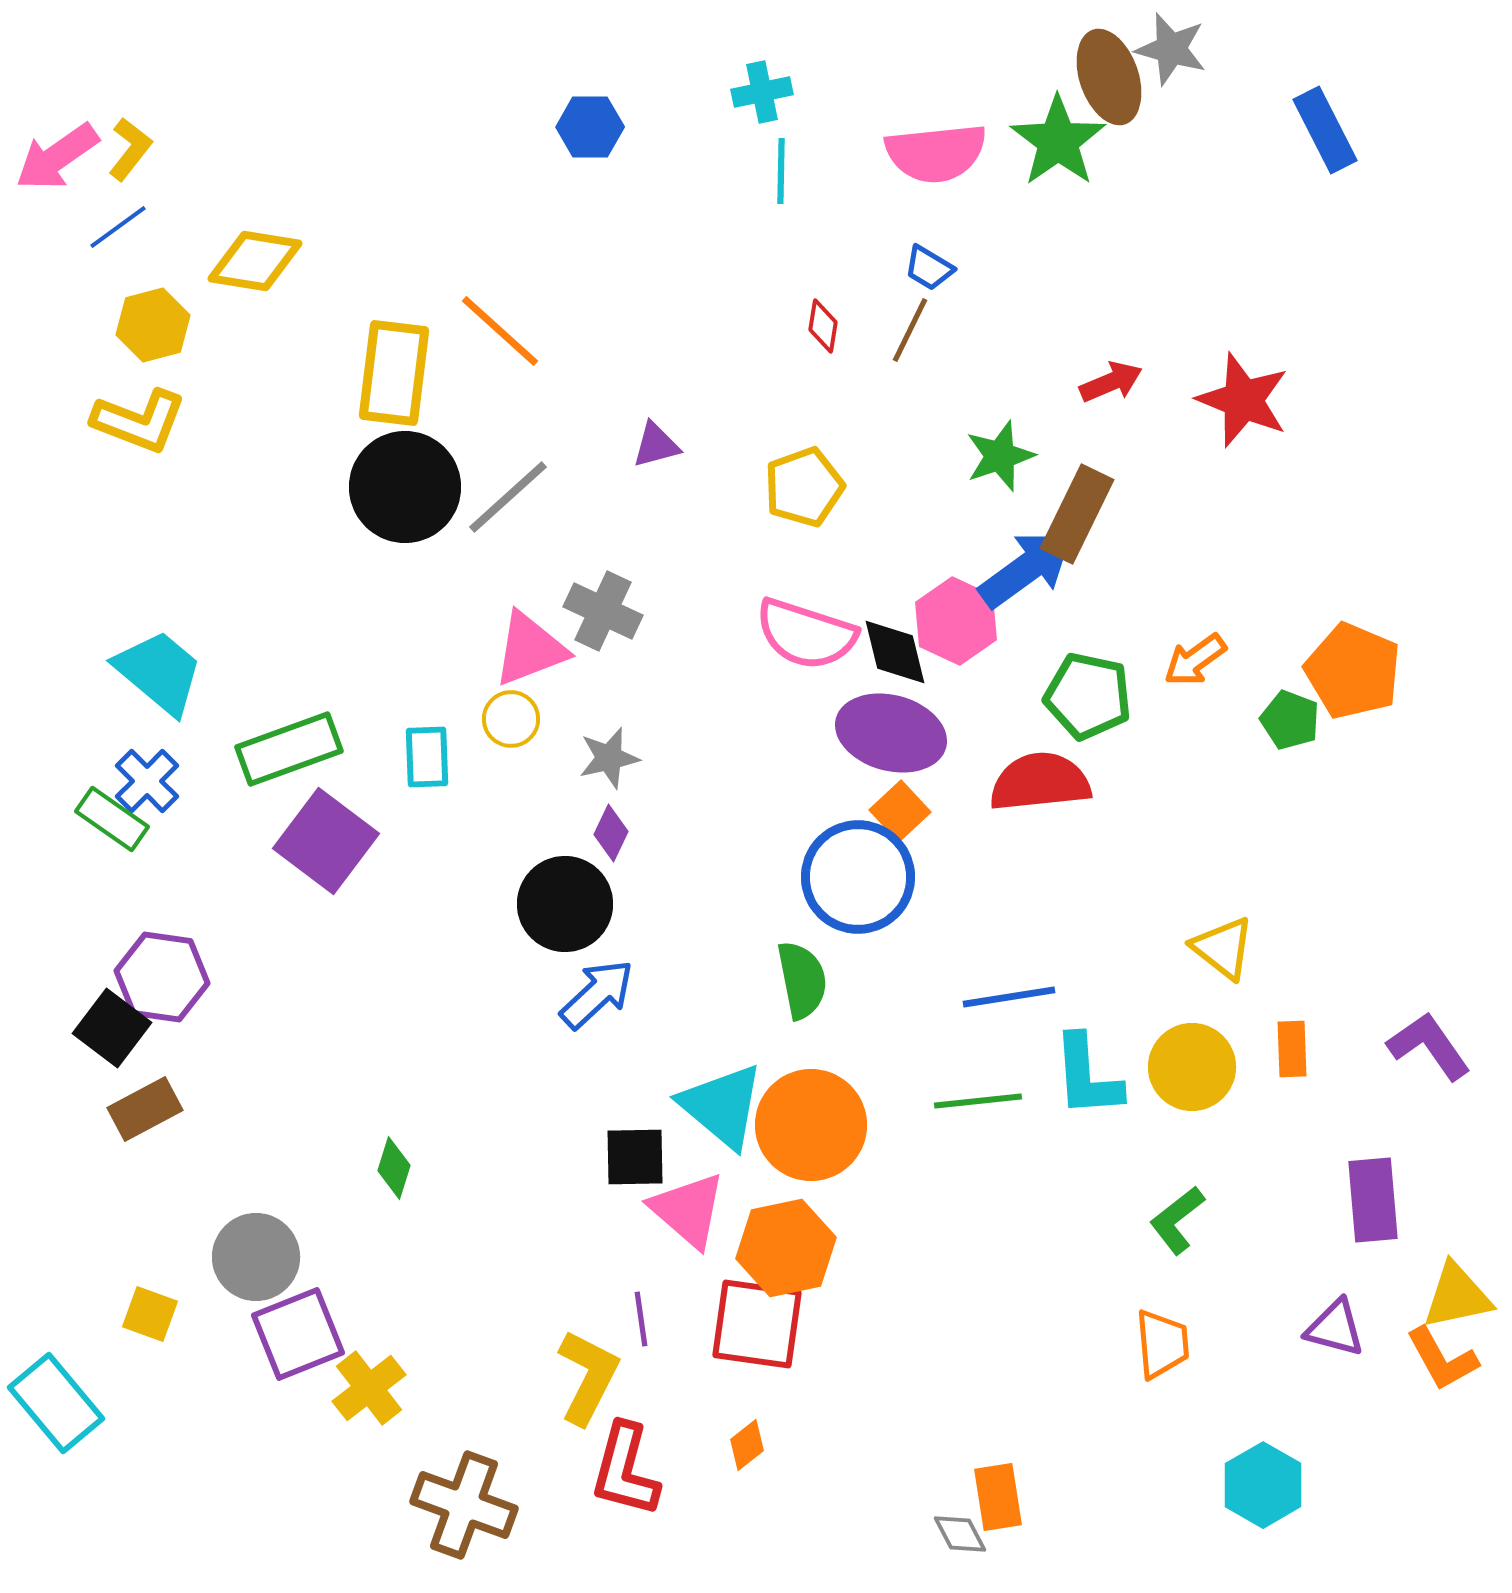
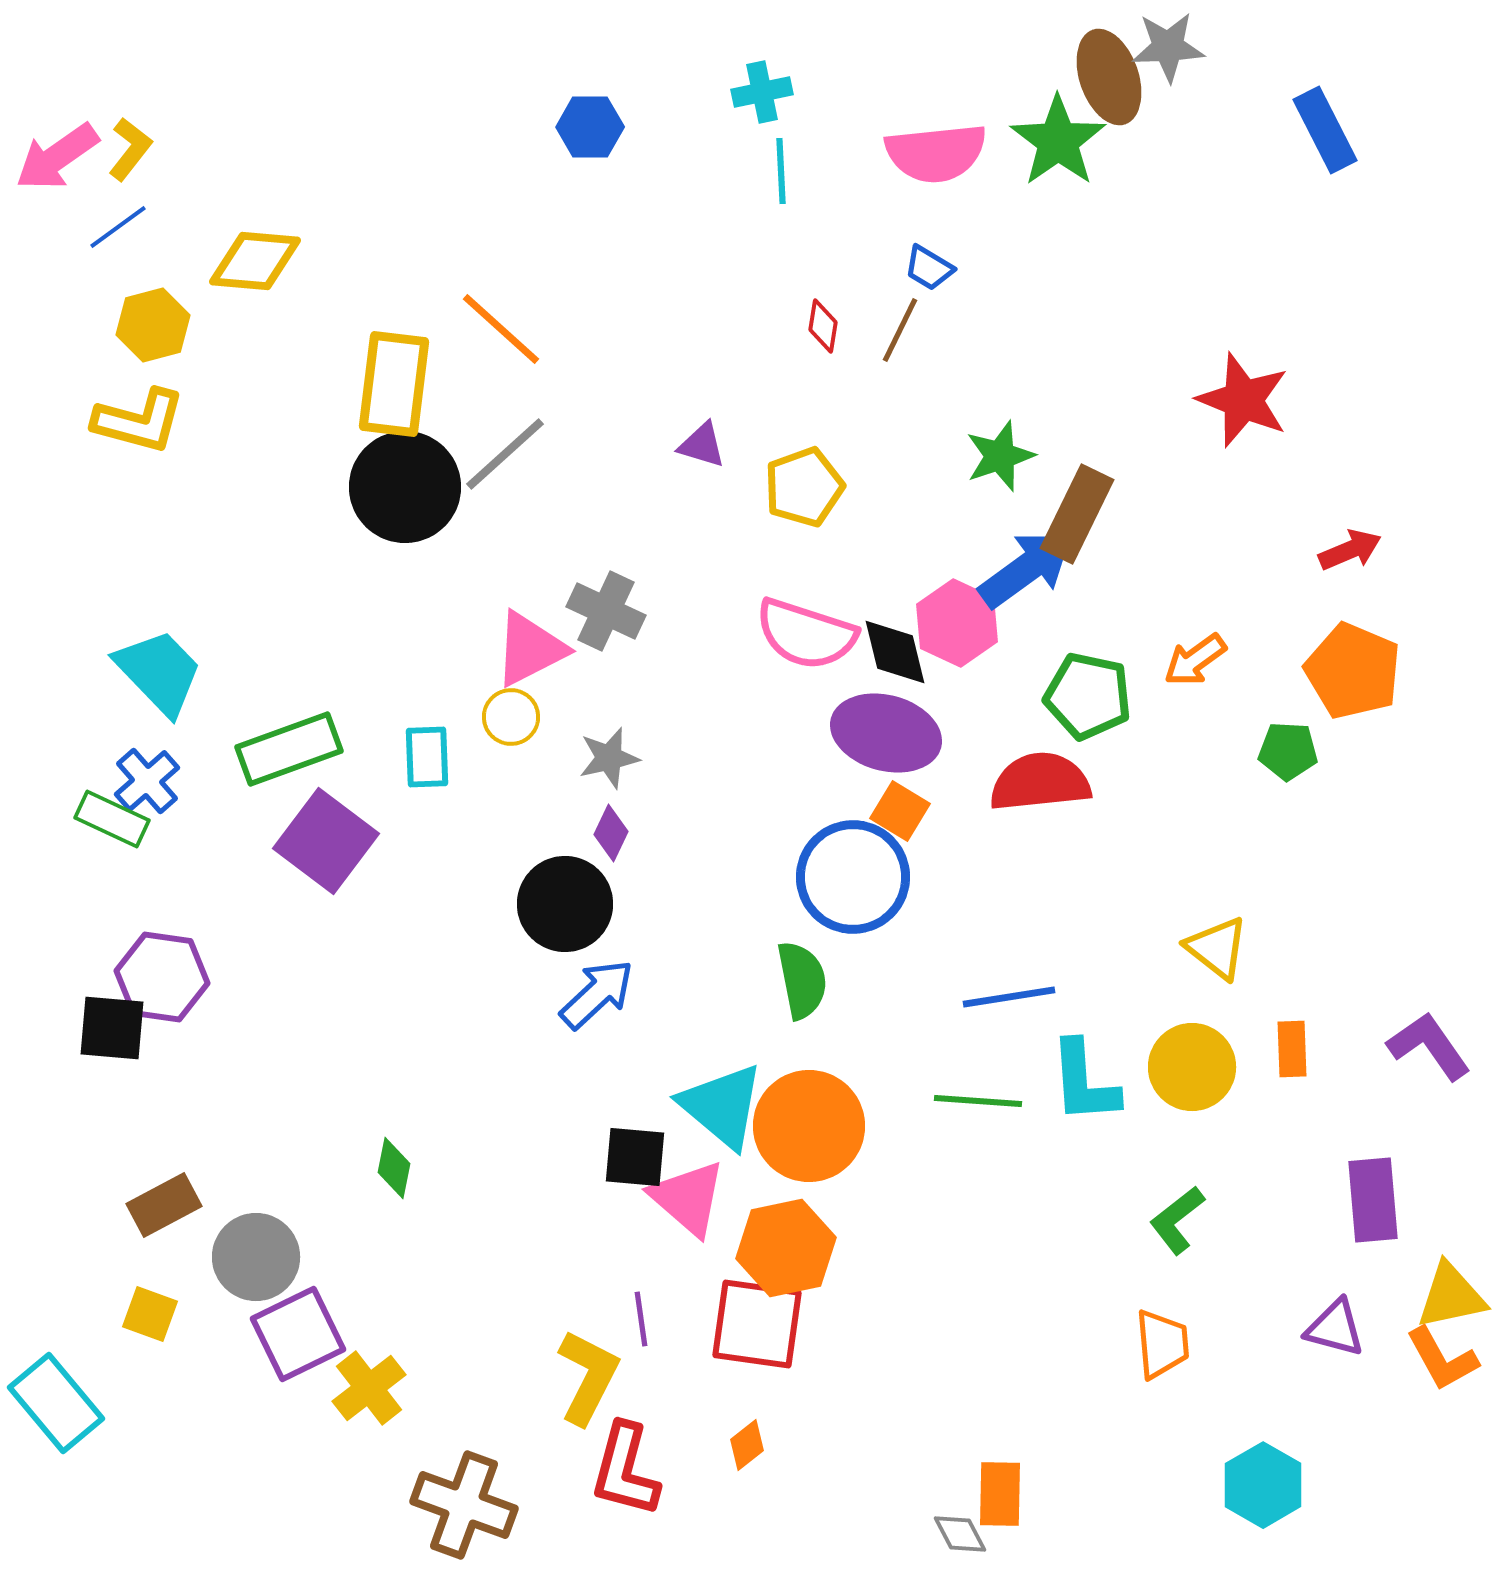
gray star at (1171, 49): moved 3 px left, 2 px up; rotated 18 degrees counterclockwise
cyan line at (781, 171): rotated 4 degrees counterclockwise
yellow diamond at (255, 261): rotated 4 degrees counterclockwise
brown line at (910, 330): moved 10 px left
orange line at (500, 331): moved 1 px right, 2 px up
yellow rectangle at (394, 373): moved 11 px down
red arrow at (1111, 382): moved 239 px right, 168 px down
yellow L-shape at (139, 421): rotated 6 degrees counterclockwise
purple triangle at (656, 445): moved 46 px right; rotated 32 degrees clockwise
gray line at (508, 497): moved 3 px left, 43 px up
gray cross at (603, 611): moved 3 px right
pink hexagon at (956, 621): moved 1 px right, 2 px down
pink triangle at (530, 649): rotated 6 degrees counterclockwise
cyan trapezoid at (159, 672): rotated 6 degrees clockwise
yellow circle at (511, 719): moved 2 px up
green pentagon at (1290, 720): moved 2 px left, 31 px down; rotated 18 degrees counterclockwise
purple ellipse at (891, 733): moved 5 px left
blue cross at (147, 781): rotated 4 degrees clockwise
orange square at (900, 811): rotated 16 degrees counterclockwise
green rectangle at (112, 819): rotated 10 degrees counterclockwise
blue circle at (858, 877): moved 5 px left
yellow triangle at (1223, 948): moved 6 px left
black square at (112, 1028): rotated 32 degrees counterclockwise
cyan L-shape at (1087, 1076): moved 3 px left, 6 px down
green line at (978, 1101): rotated 10 degrees clockwise
brown rectangle at (145, 1109): moved 19 px right, 96 px down
orange circle at (811, 1125): moved 2 px left, 1 px down
black square at (635, 1157): rotated 6 degrees clockwise
green diamond at (394, 1168): rotated 6 degrees counterclockwise
pink triangle at (688, 1210): moved 12 px up
yellow triangle at (1457, 1296): moved 6 px left
purple square at (298, 1334): rotated 4 degrees counterclockwise
orange rectangle at (998, 1497): moved 2 px right, 3 px up; rotated 10 degrees clockwise
